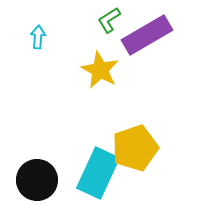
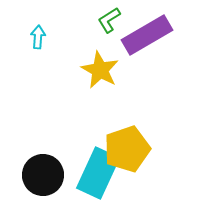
yellow pentagon: moved 8 px left, 1 px down
black circle: moved 6 px right, 5 px up
